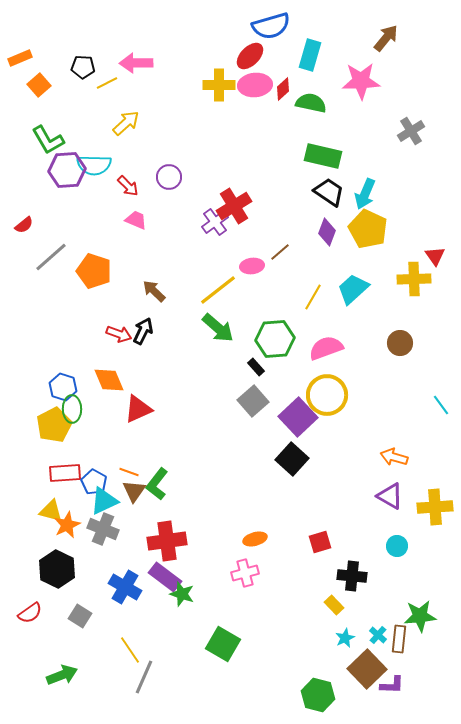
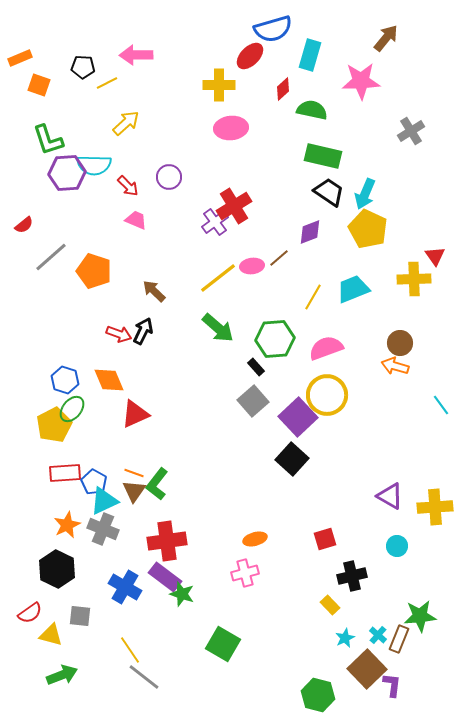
blue semicircle at (271, 26): moved 2 px right, 3 px down
pink arrow at (136, 63): moved 8 px up
orange square at (39, 85): rotated 30 degrees counterclockwise
pink ellipse at (255, 85): moved 24 px left, 43 px down
green semicircle at (311, 103): moved 1 px right, 7 px down
green L-shape at (48, 140): rotated 12 degrees clockwise
purple hexagon at (67, 170): moved 3 px down
purple diamond at (327, 232): moved 17 px left; rotated 48 degrees clockwise
brown line at (280, 252): moved 1 px left, 6 px down
cyan trapezoid at (353, 289): rotated 20 degrees clockwise
yellow line at (218, 290): moved 12 px up
blue hexagon at (63, 387): moved 2 px right, 7 px up
green ellipse at (72, 409): rotated 40 degrees clockwise
red triangle at (138, 409): moved 3 px left, 5 px down
orange arrow at (394, 457): moved 1 px right, 91 px up
orange line at (129, 472): moved 5 px right, 1 px down
yellow triangle at (51, 511): moved 124 px down
red square at (320, 542): moved 5 px right, 3 px up
black cross at (352, 576): rotated 20 degrees counterclockwise
yellow rectangle at (334, 605): moved 4 px left
gray square at (80, 616): rotated 25 degrees counterclockwise
brown rectangle at (399, 639): rotated 16 degrees clockwise
gray line at (144, 677): rotated 76 degrees counterclockwise
purple L-shape at (392, 685): rotated 85 degrees counterclockwise
